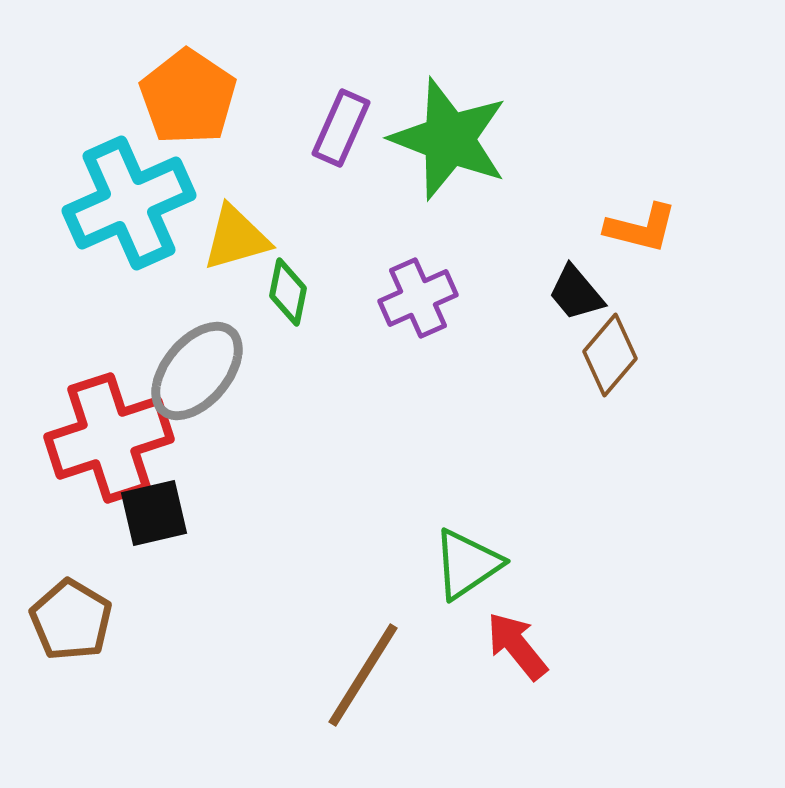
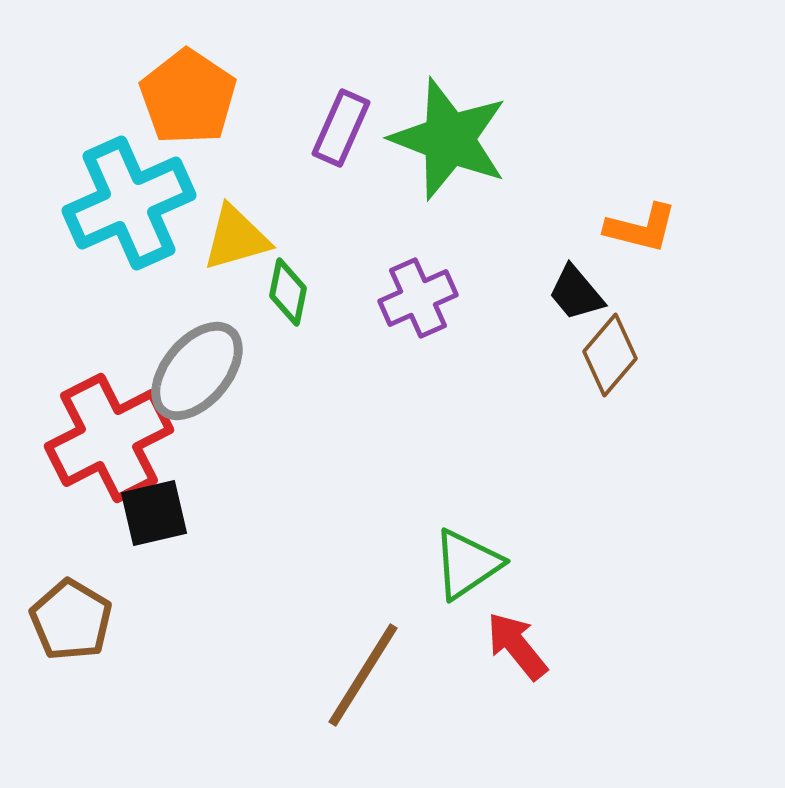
red cross: rotated 9 degrees counterclockwise
